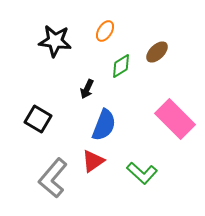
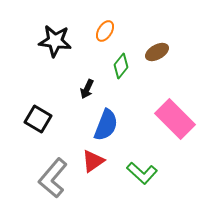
brown ellipse: rotated 15 degrees clockwise
green diamond: rotated 20 degrees counterclockwise
blue semicircle: moved 2 px right
